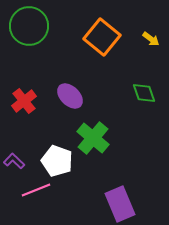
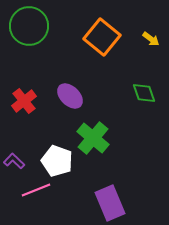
purple rectangle: moved 10 px left, 1 px up
